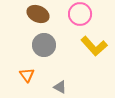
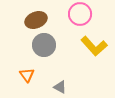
brown ellipse: moved 2 px left, 6 px down; rotated 45 degrees counterclockwise
